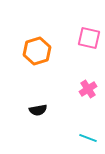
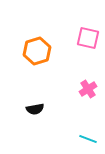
pink square: moved 1 px left
black semicircle: moved 3 px left, 1 px up
cyan line: moved 1 px down
